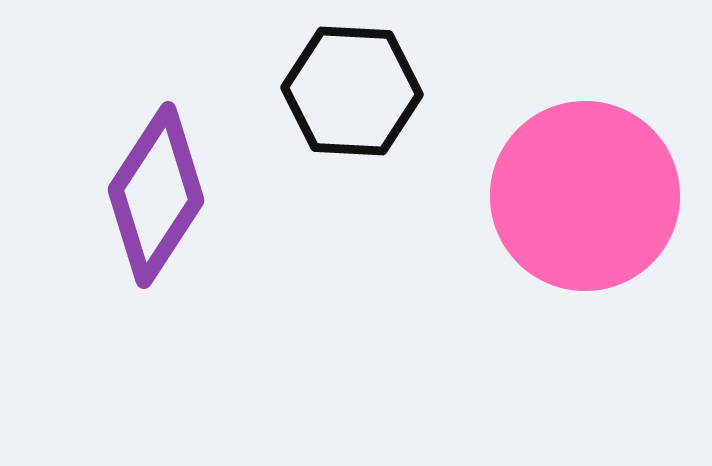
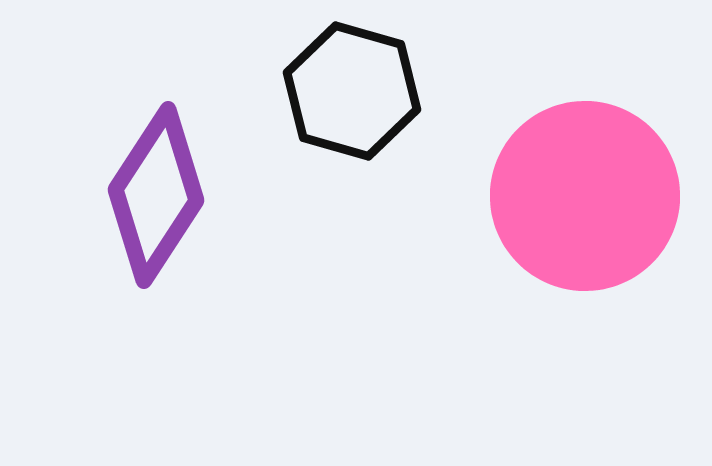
black hexagon: rotated 13 degrees clockwise
